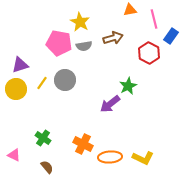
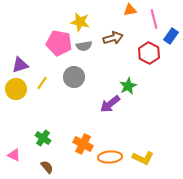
yellow star: rotated 18 degrees counterclockwise
gray circle: moved 9 px right, 3 px up
